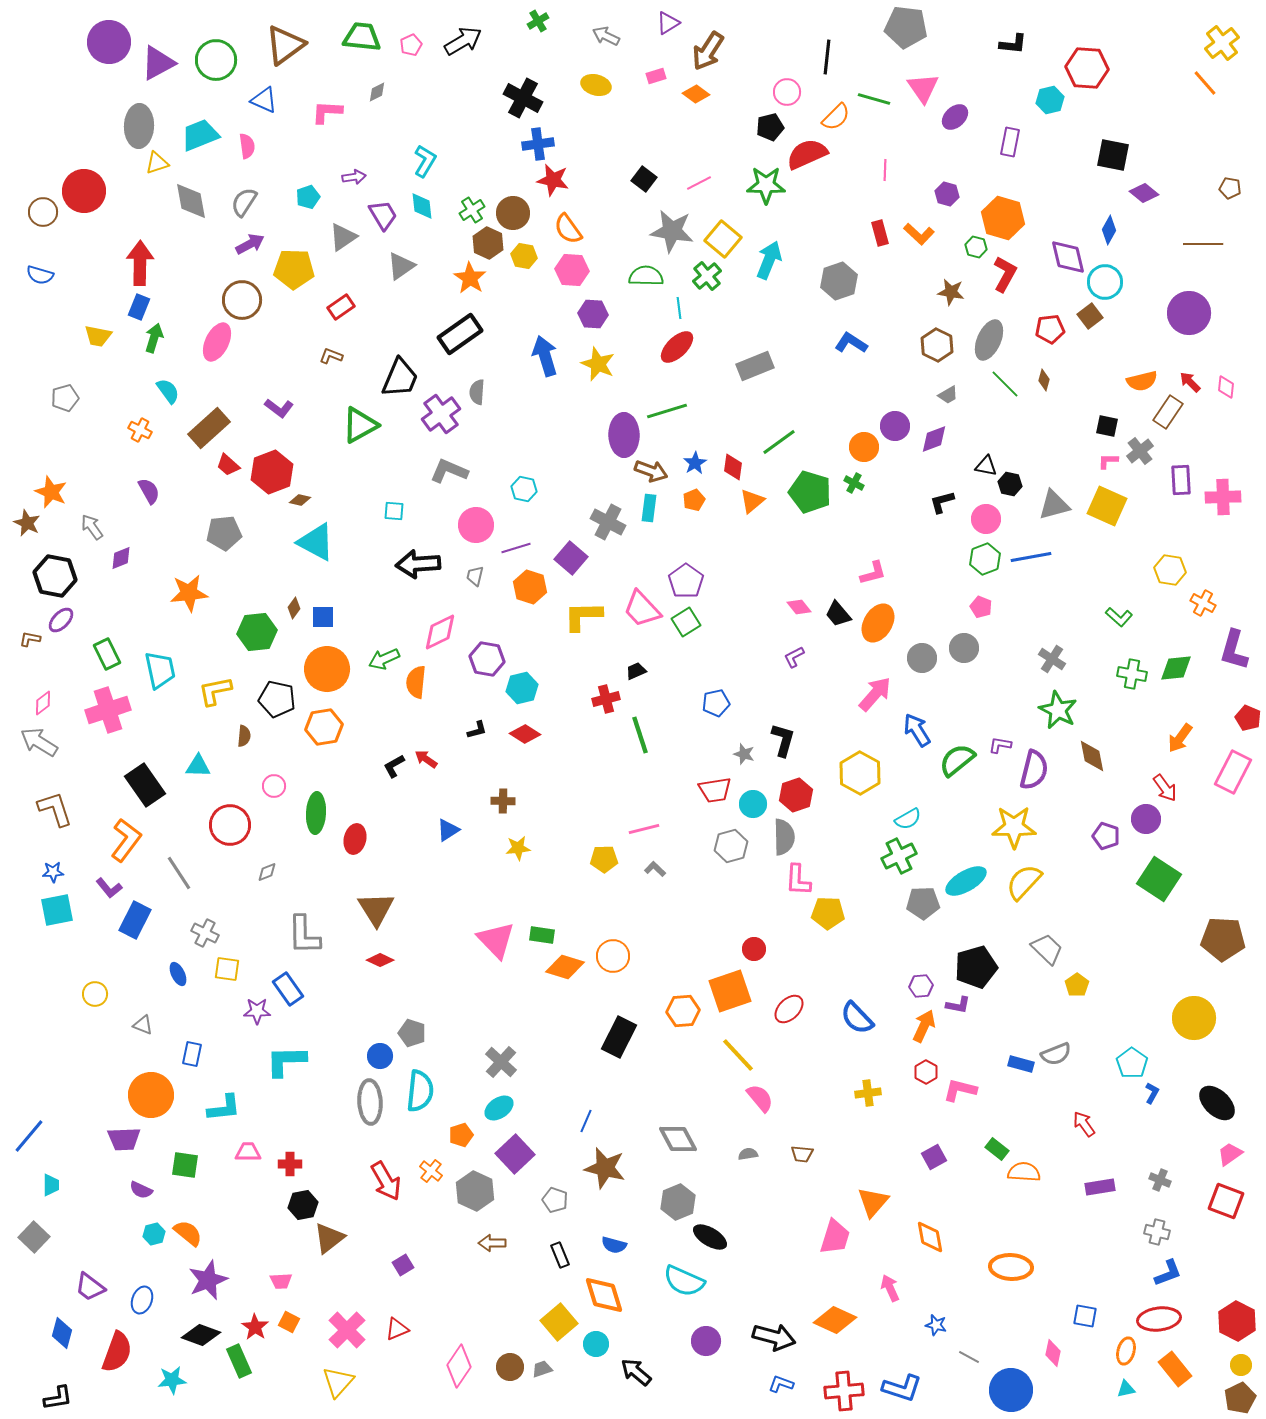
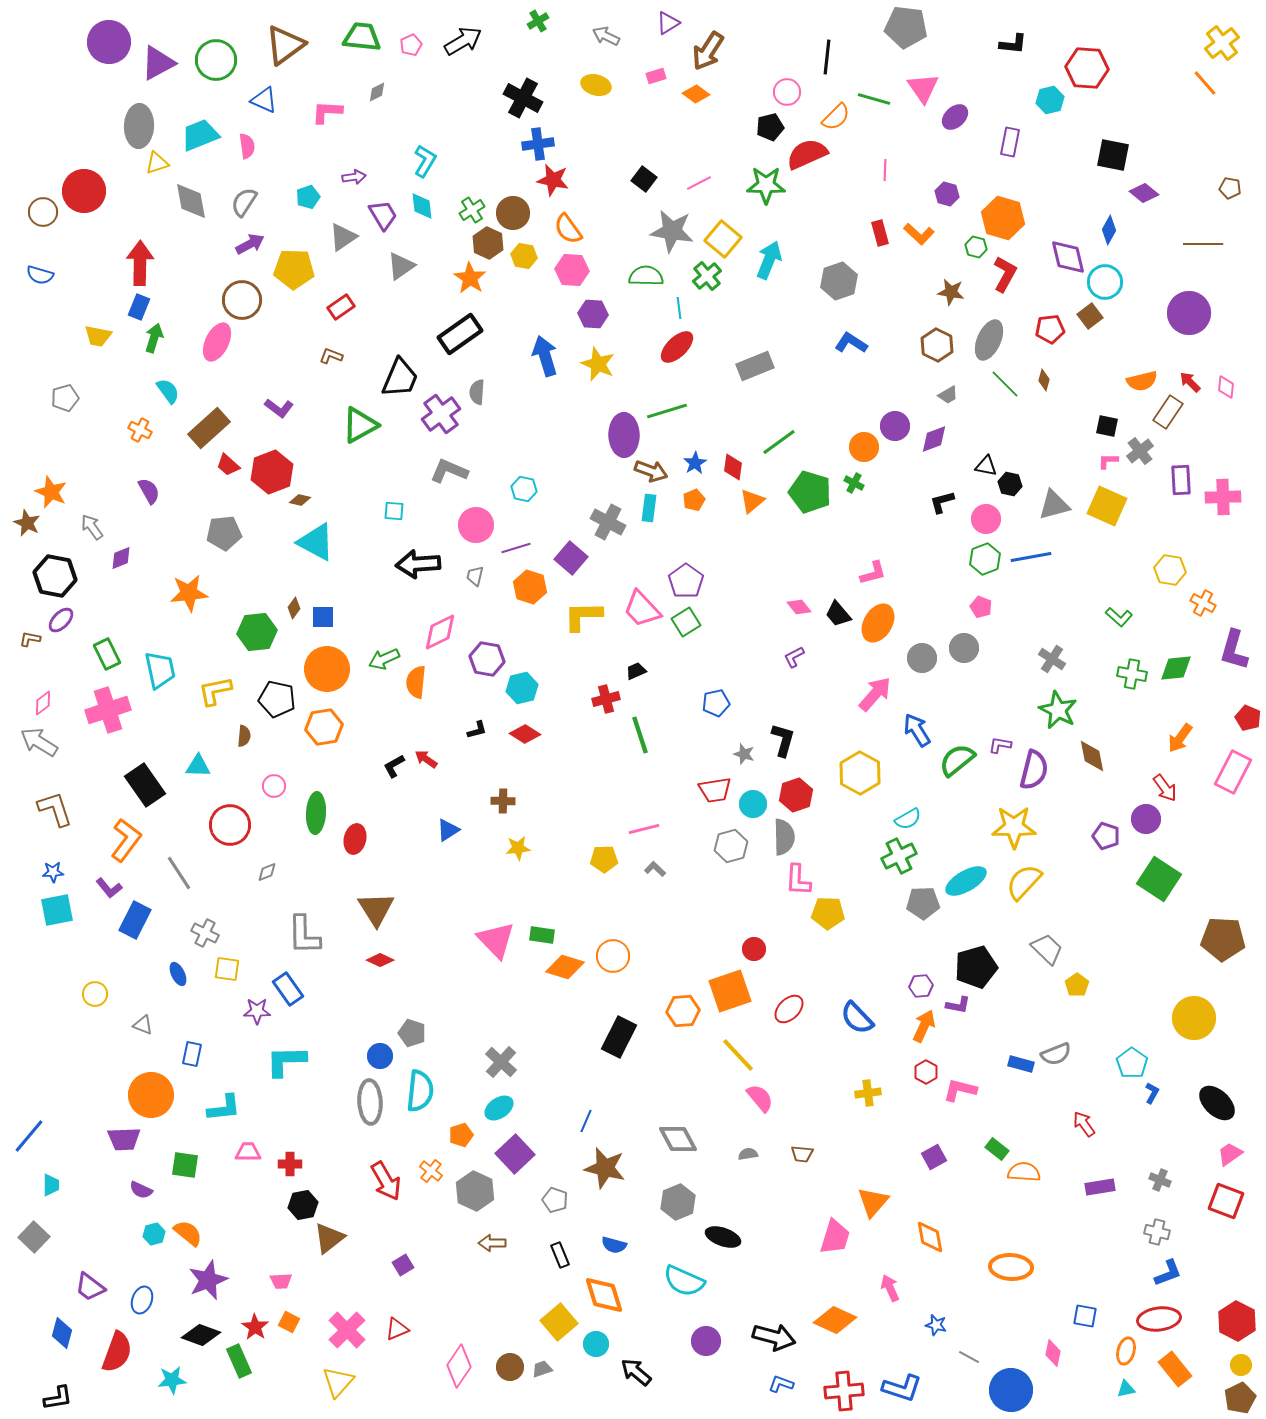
black ellipse at (710, 1237): moved 13 px right; rotated 12 degrees counterclockwise
